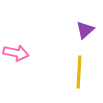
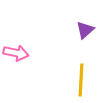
yellow line: moved 2 px right, 8 px down
